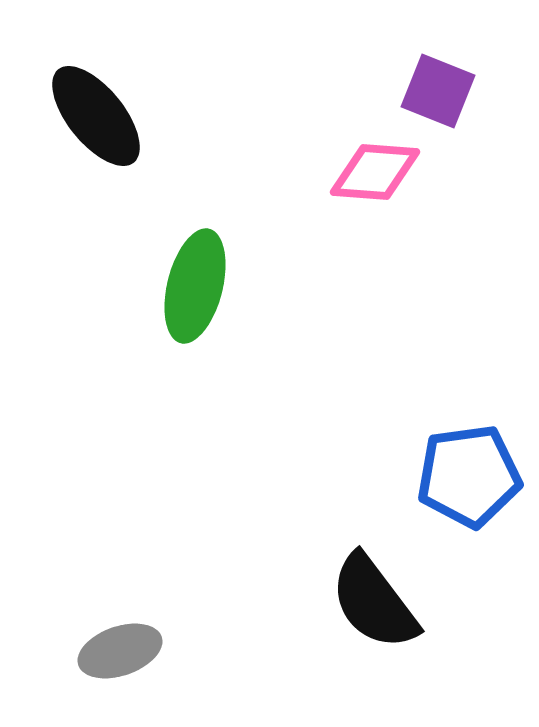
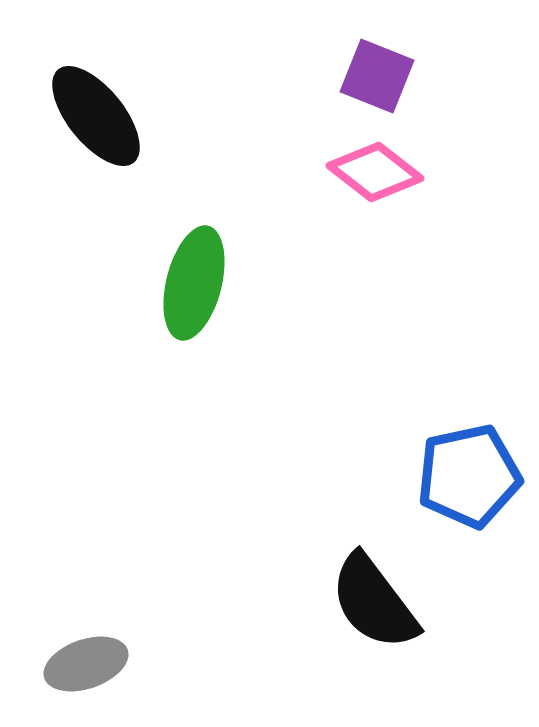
purple square: moved 61 px left, 15 px up
pink diamond: rotated 34 degrees clockwise
green ellipse: moved 1 px left, 3 px up
blue pentagon: rotated 4 degrees counterclockwise
gray ellipse: moved 34 px left, 13 px down
